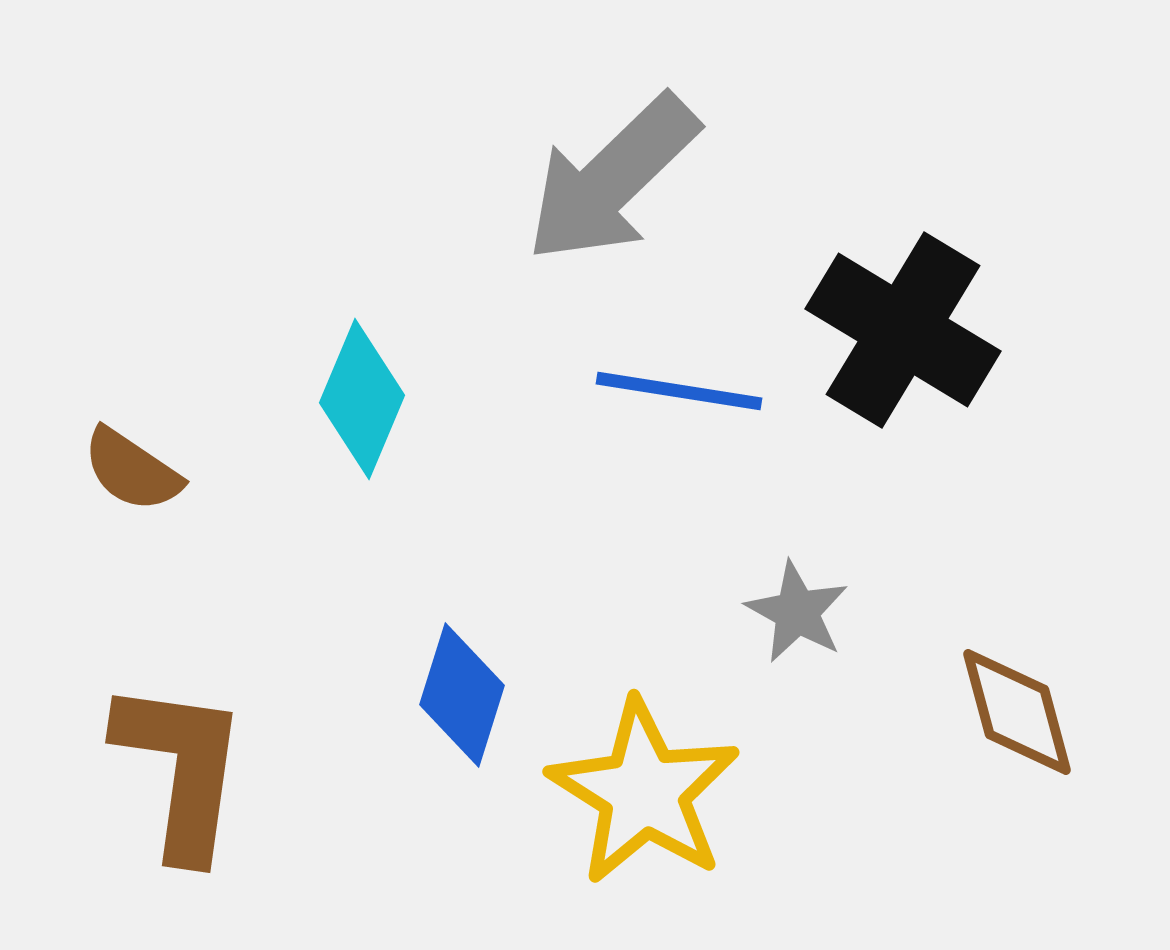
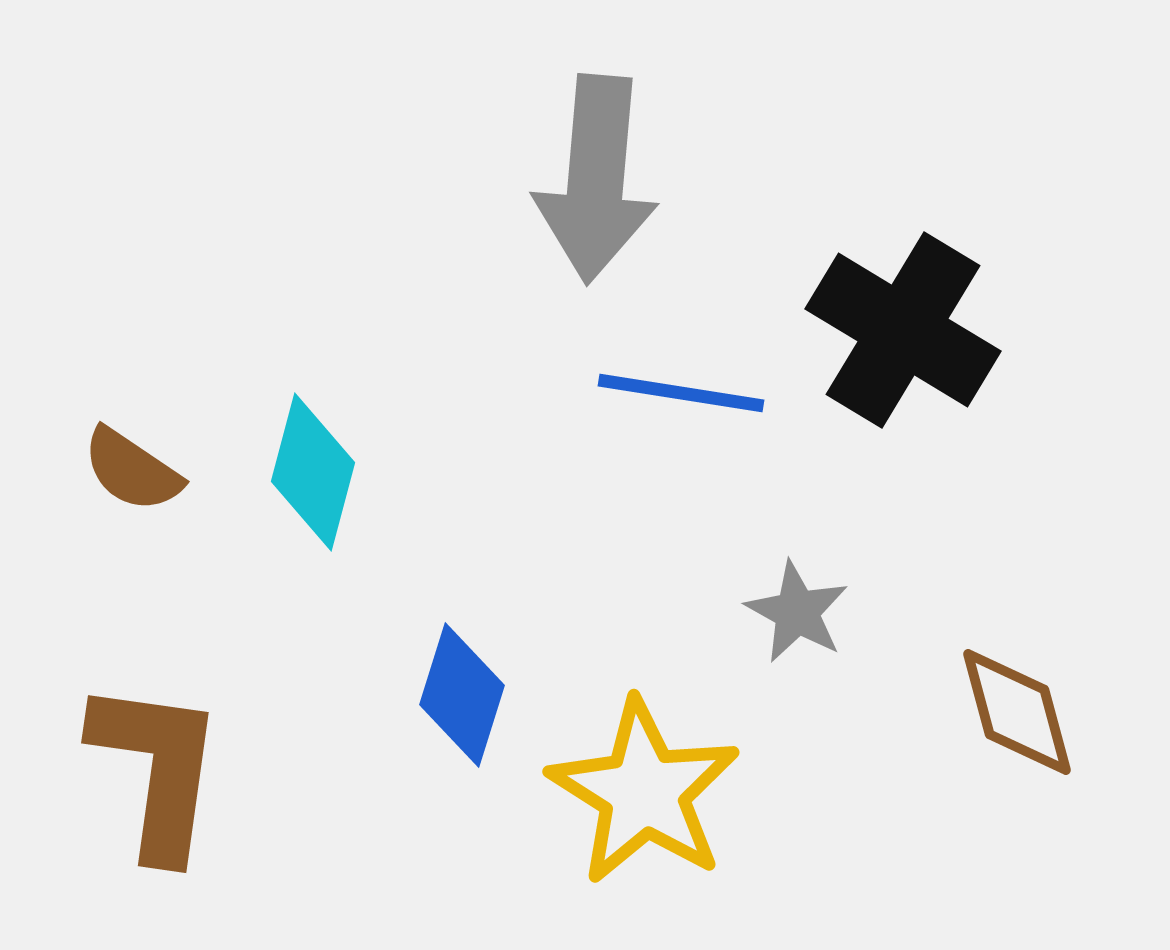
gray arrow: moved 16 px left; rotated 41 degrees counterclockwise
blue line: moved 2 px right, 2 px down
cyan diamond: moved 49 px left, 73 px down; rotated 8 degrees counterclockwise
brown L-shape: moved 24 px left
